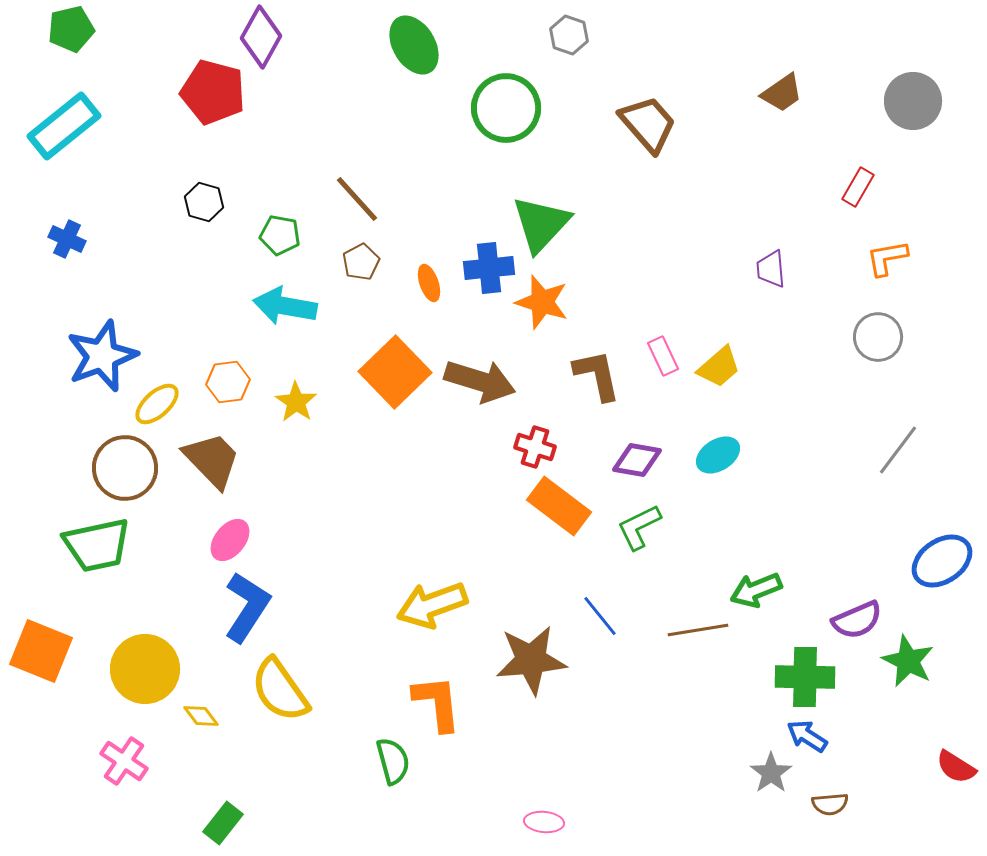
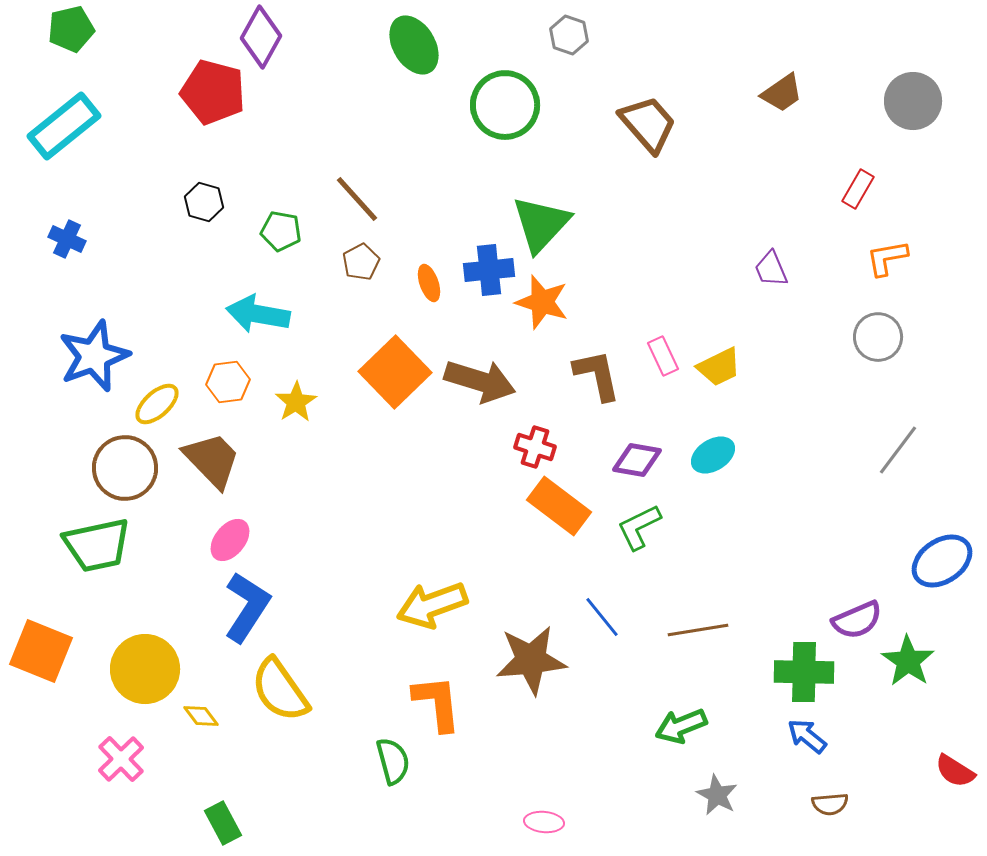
green circle at (506, 108): moved 1 px left, 3 px up
red rectangle at (858, 187): moved 2 px down
green pentagon at (280, 235): moved 1 px right, 4 px up
blue cross at (489, 268): moved 2 px down
purple trapezoid at (771, 269): rotated 18 degrees counterclockwise
cyan arrow at (285, 306): moved 27 px left, 8 px down
blue star at (102, 356): moved 8 px left
yellow trapezoid at (719, 367): rotated 15 degrees clockwise
yellow star at (296, 402): rotated 6 degrees clockwise
cyan ellipse at (718, 455): moved 5 px left
green arrow at (756, 590): moved 75 px left, 136 px down
blue line at (600, 616): moved 2 px right, 1 px down
green star at (908, 661): rotated 8 degrees clockwise
green cross at (805, 677): moved 1 px left, 5 px up
blue arrow at (807, 736): rotated 6 degrees clockwise
pink cross at (124, 761): moved 3 px left, 2 px up; rotated 12 degrees clockwise
red semicircle at (956, 767): moved 1 px left, 4 px down
gray star at (771, 773): moved 54 px left, 22 px down; rotated 9 degrees counterclockwise
green rectangle at (223, 823): rotated 66 degrees counterclockwise
